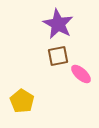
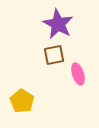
brown square: moved 4 px left, 1 px up
pink ellipse: moved 3 px left; rotated 30 degrees clockwise
